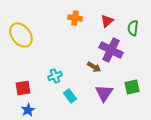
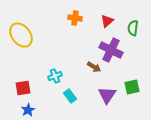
purple triangle: moved 3 px right, 2 px down
